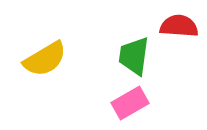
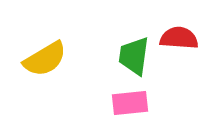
red semicircle: moved 12 px down
pink rectangle: rotated 24 degrees clockwise
